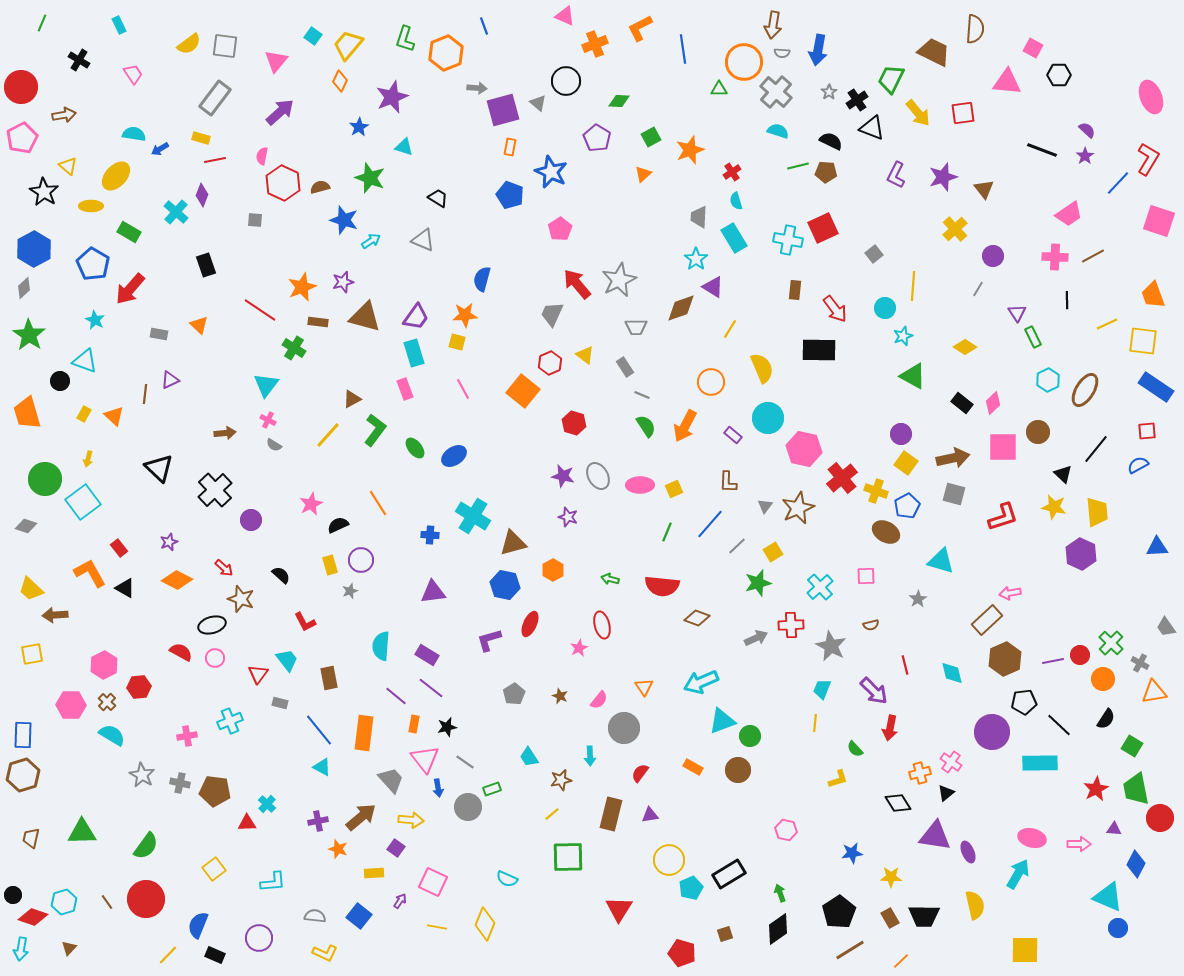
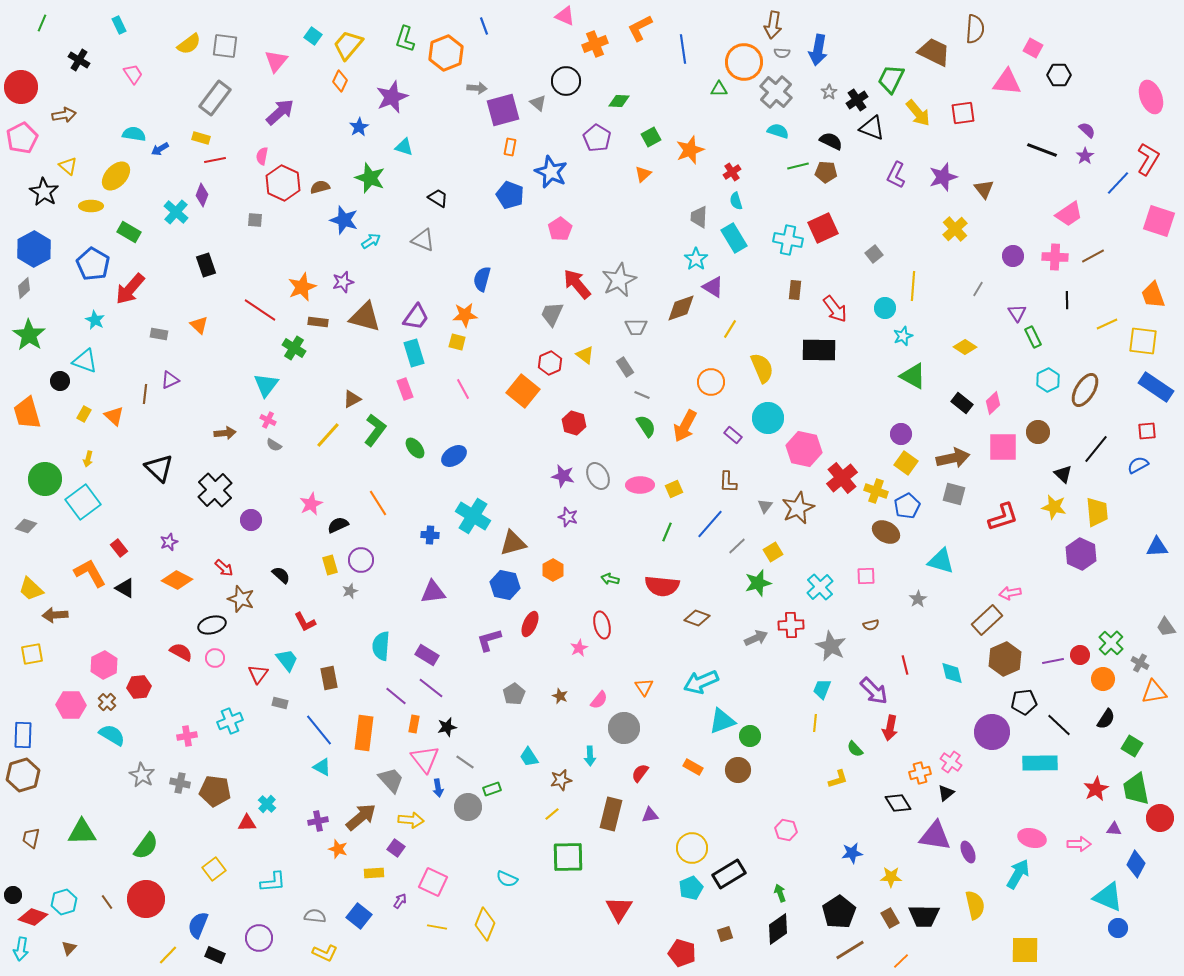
purple circle at (993, 256): moved 20 px right
yellow circle at (669, 860): moved 23 px right, 12 px up
